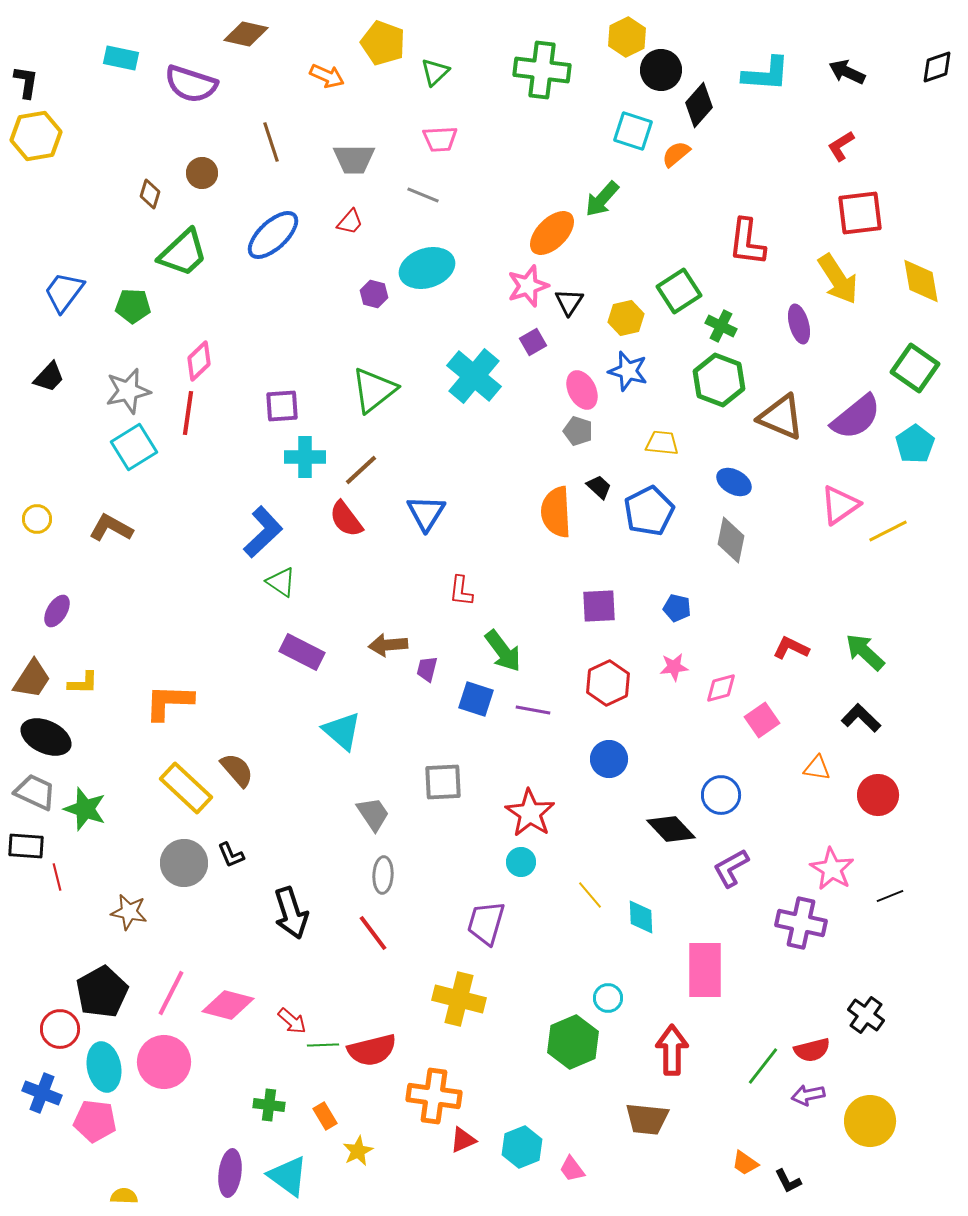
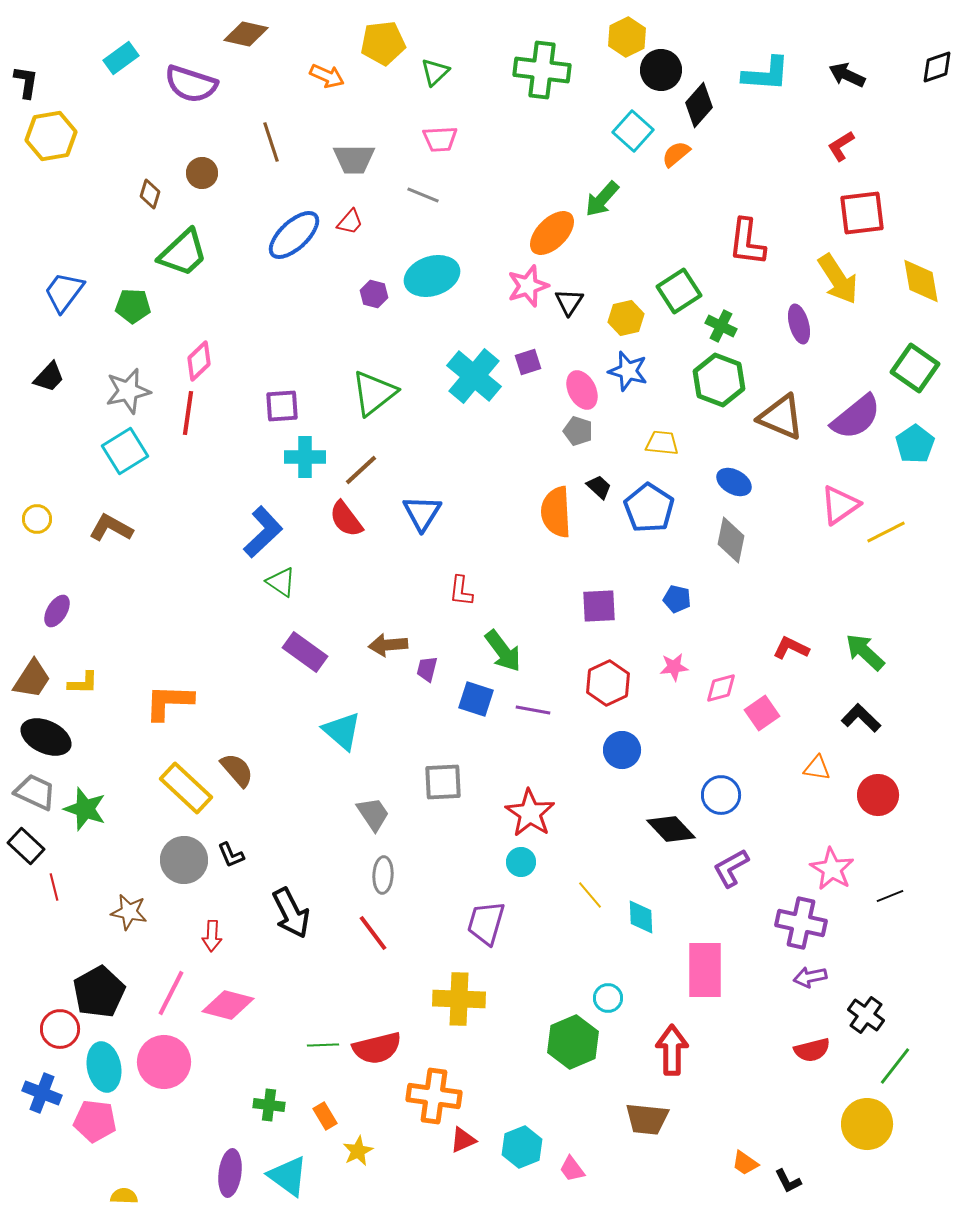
yellow pentagon at (383, 43): rotated 27 degrees counterclockwise
cyan rectangle at (121, 58): rotated 48 degrees counterclockwise
black arrow at (847, 72): moved 3 px down
cyan square at (633, 131): rotated 24 degrees clockwise
yellow hexagon at (36, 136): moved 15 px right
red square at (860, 213): moved 2 px right
blue ellipse at (273, 235): moved 21 px right
cyan ellipse at (427, 268): moved 5 px right, 8 px down
purple square at (533, 342): moved 5 px left, 20 px down; rotated 12 degrees clockwise
green triangle at (374, 390): moved 3 px down
cyan square at (134, 447): moved 9 px left, 4 px down
blue pentagon at (649, 511): moved 3 px up; rotated 12 degrees counterclockwise
blue triangle at (426, 513): moved 4 px left
yellow line at (888, 531): moved 2 px left, 1 px down
blue pentagon at (677, 608): moved 9 px up
purple rectangle at (302, 652): moved 3 px right; rotated 9 degrees clockwise
pink square at (762, 720): moved 7 px up
blue circle at (609, 759): moved 13 px right, 9 px up
black rectangle at (26, 846): rotated 39 degrees clockwise
gray circle at (184, 863): moved 3 px up
red line at (57, 877): moved 3 px left, 10 px down
black arrow at (291, 913): rotated 9 degrees counterclockwise
black pentagon at (102, 992): moved 3 px left
yellow cross at (459, 999): rotated 12 degrees counterclockwise
red arrow at (292, 1021): moved 80 px left, 85 px up; rotated 52 degrees clockwise
red semicircle at (372, 1050): moved 5 px right, 2 px up
green line at (763, 1066): moved 132 px right
purple arrow at (808, 1095): moved 2 px right, 118 px up
yellow circle at (870, 1121): moved 3 px left, 3 px down
